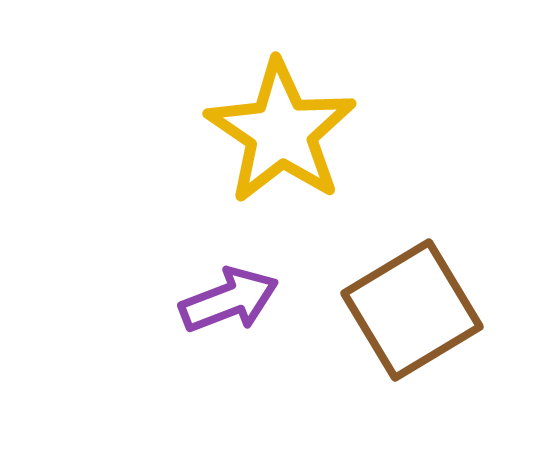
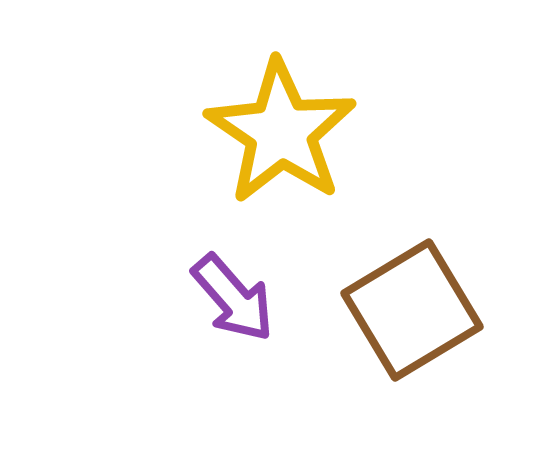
purple arrow: moved 4 px right, 2 px up; rotated 70 degrees clockwise
